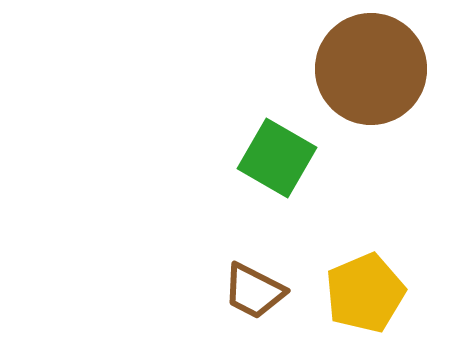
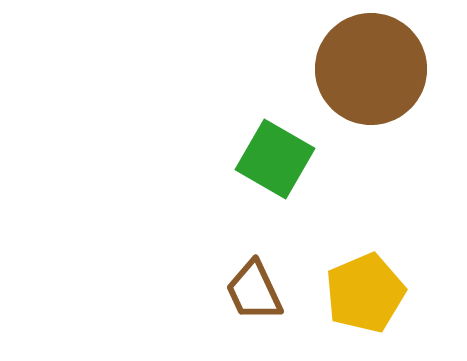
green square: moved 2 px left, 1 px down
brown trapezoid: rotated 38 degrees clockwise
